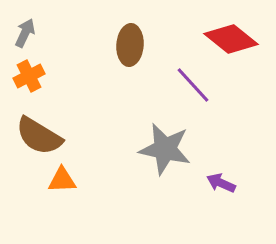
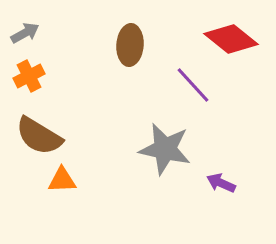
gray arrow: rotated 36 degrees clockwise
